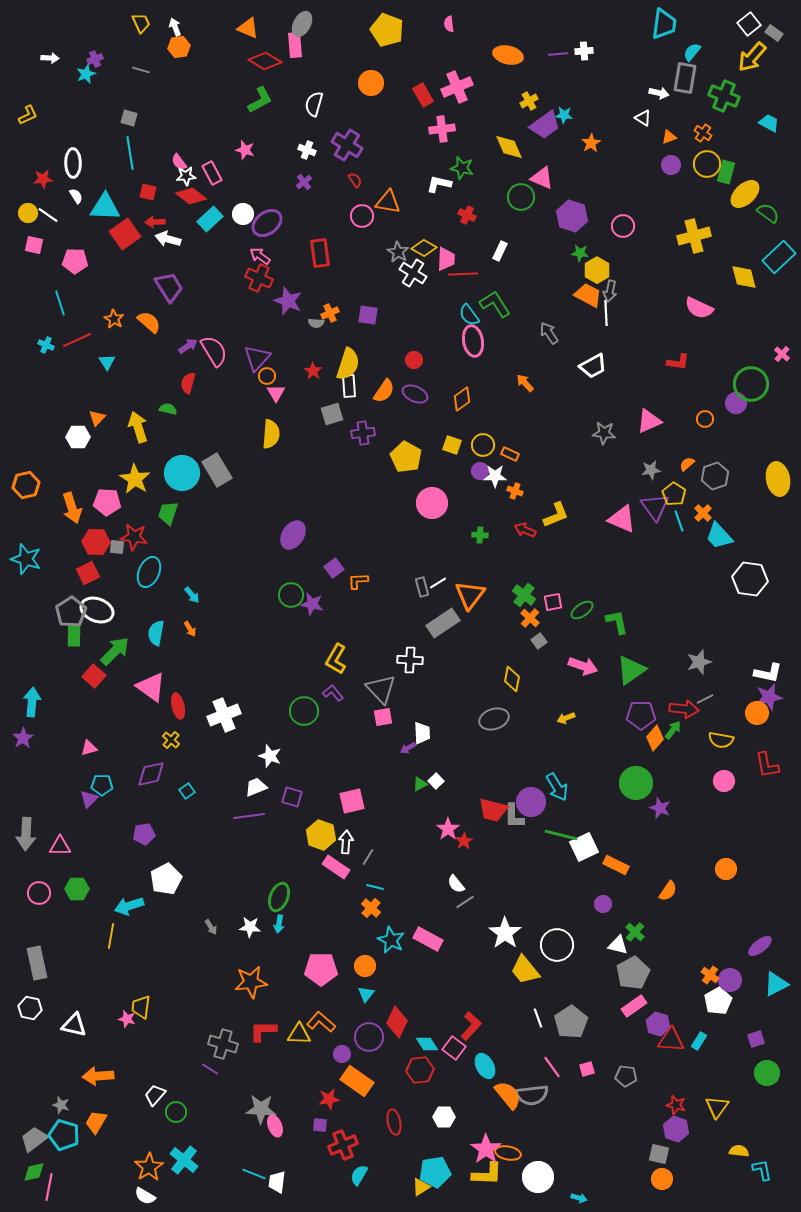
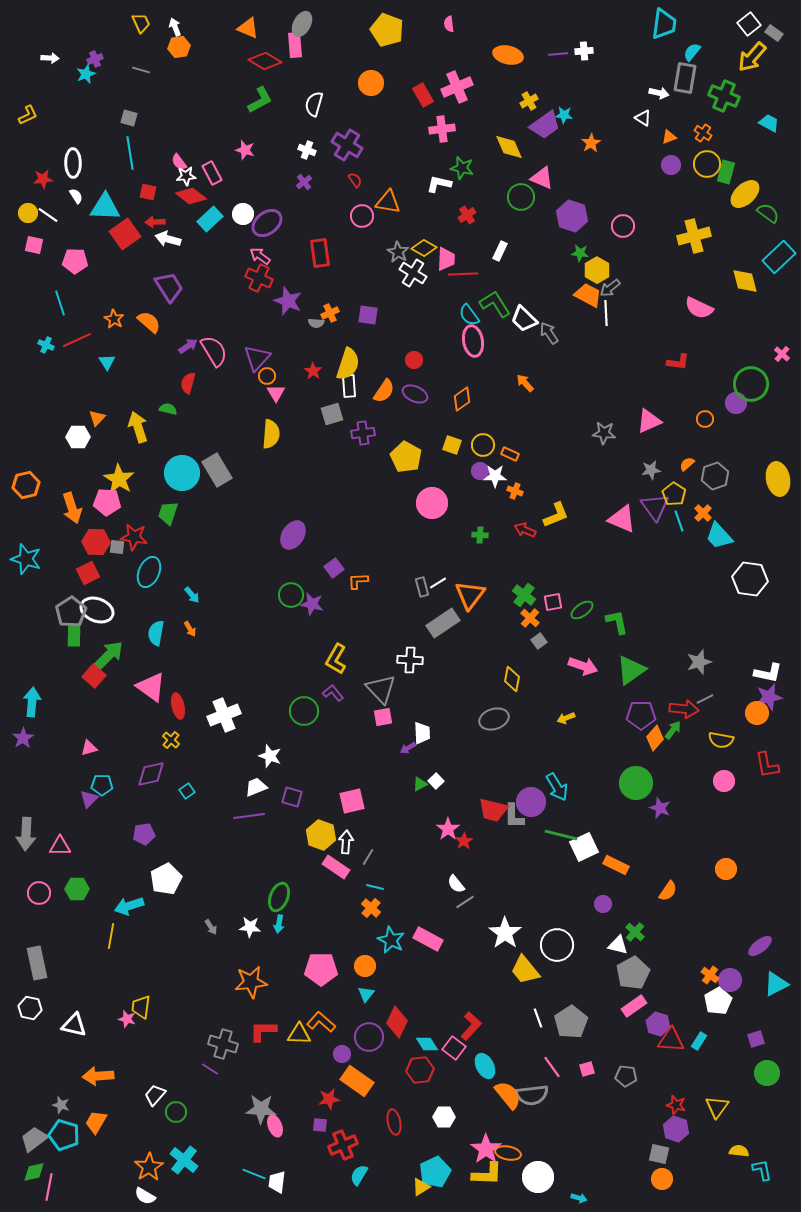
red cross at (467, 215): rotated 30 degrees clockwise
yellow diamond at (744, 277): moved 1 px right, 4 px down
gray arrow at (610, 291): moved 3 px up; rotated 40 degrees clockwise
white trapezoid at (593, 366): moved 69 px left, 47 px up; rotated 72 degrees clockwise
yellow star at (135, 479): moved 16 px left
green arrow at (115, 651): moved 6 px left, 4 px down
cyan pentagon at (435, 1172): rotated 16 degrees counterclockwise
